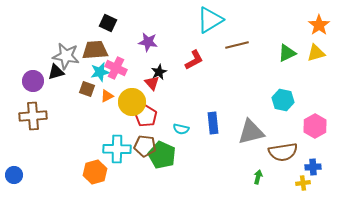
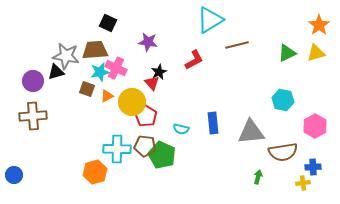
gray triangle: rotated 8 degrees clockwise
